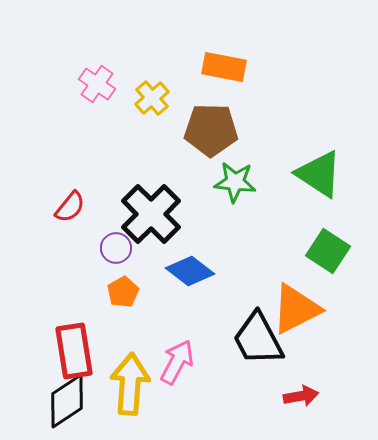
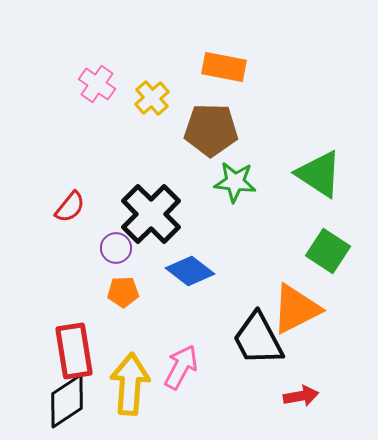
orange pentagon: rotated 28 degrees clockwise
pink arrow: moved 4 px right, 5 px down
